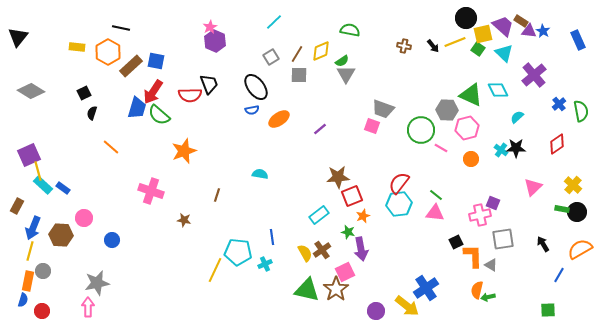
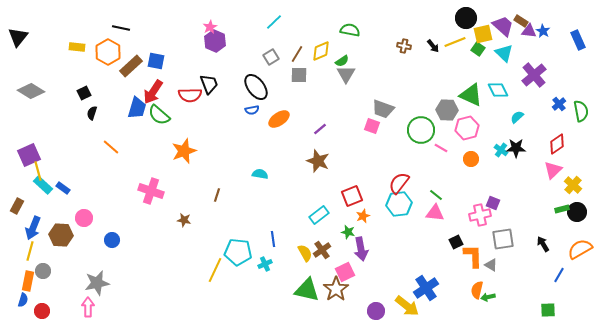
brown star at (338, 177): moved 20 px left, 16 px up; rotated 25 degrees clockwise
pink triangle at (533, 187): moved 20 px right, 17 px up
green rectangle at (562, 209): rotated 24 degrees counterclockwise
blue line at (272, 237): moved 1 px right, 2 px down
